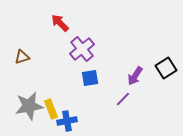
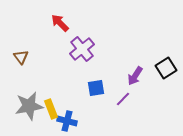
brown triangle: moved 1 px left; rotated 49 degrees counterclockwise
blue square: moved 6 px right, 10 px down
blue cross: rotated 24 degrees clockwise
